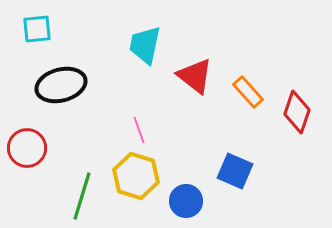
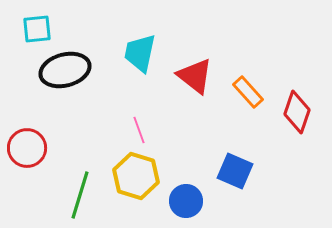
cyan trapezoid: moved 5 px left, 8 px down
black ellipse: moved 4 px right, 15 px up
green line: moved 2 px left, 1 px up
